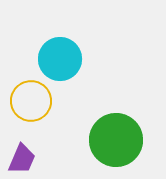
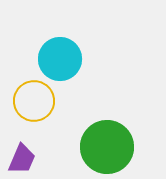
yellow circle: moved 3 px right
green circle: moved 9 px left, 7 px down
